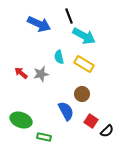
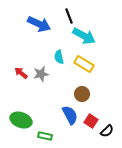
blue semicircle: moved 4 px right, 4 px down
green rectangle: moved 1 px right, 1 px up
